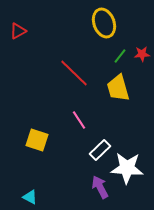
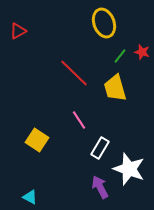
red star: moved 2 px up; rotated 21 degrees clockwise
yellow trapezoid: moved 3 px left
yellow square: rotated 15 degrees clockwise
white rectangle: moved 2 px up; rotated 15 degrees counterclockwise
white star: moved 2 px right, 1 px down; rotated 16 degrees clockwise
